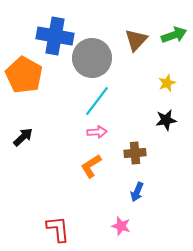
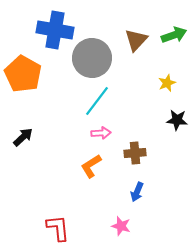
blue cross: moved 6 px up
orange pentagon: moved 1 px left, 1 px up
black star: moved 11 px right; rotated 15 degrees clockwise
pink arrow: moved 4 px right, 1 px down
red L-shape: moved 1 px up
